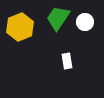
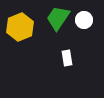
white circle: moved 1 px left, 2 px up
white rectangle: moved 3 px up
